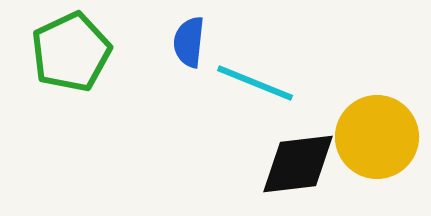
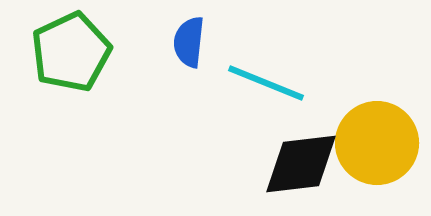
cyan line: moved 11 px right
yellow circle: moved 6 px down
black diamond: moved 3 px right
